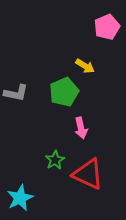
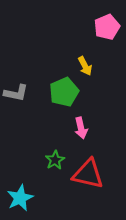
yellow arrow: rotated 30 degrees clockwise
red triangle: rotated 12 degrees counterclockwise
